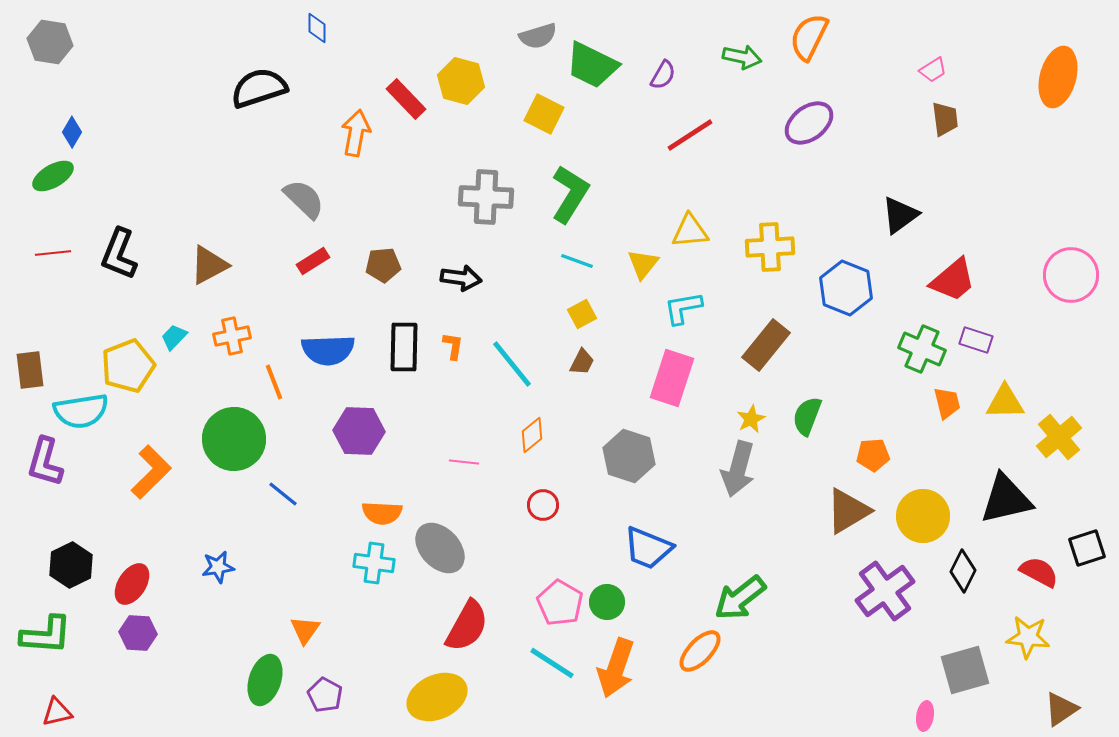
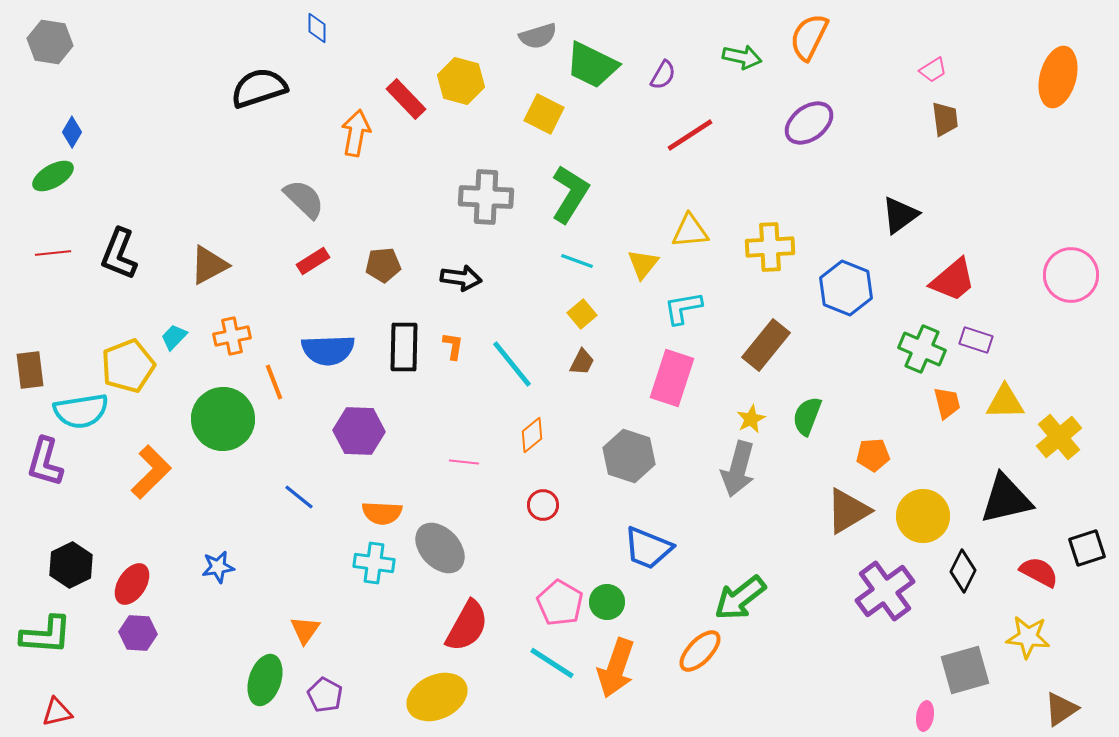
yellow square at (582, 314): rotated 12 degrees counterclockwise
green circle at (234, 439): moved 11 px left, 20 px up
blue line at (283, 494): moved 16 px right, 3 px down
